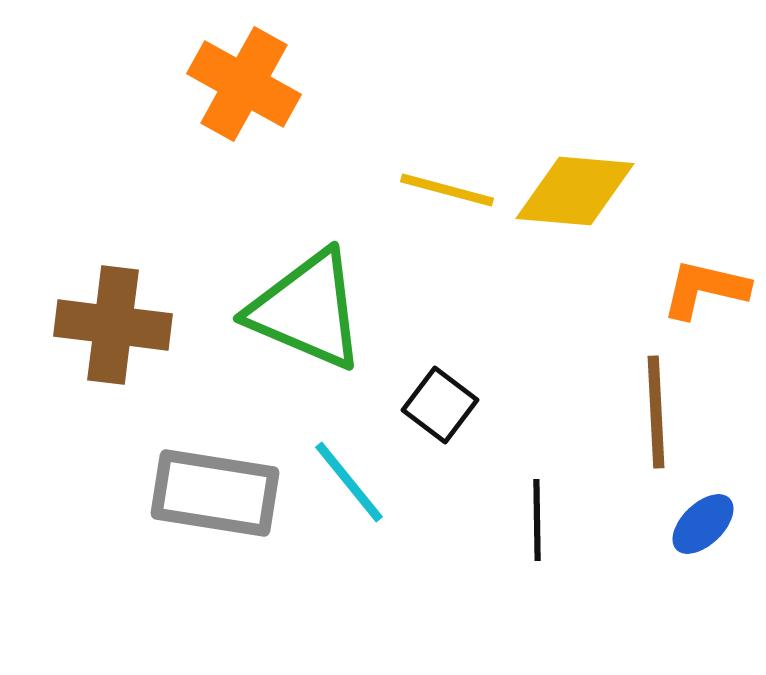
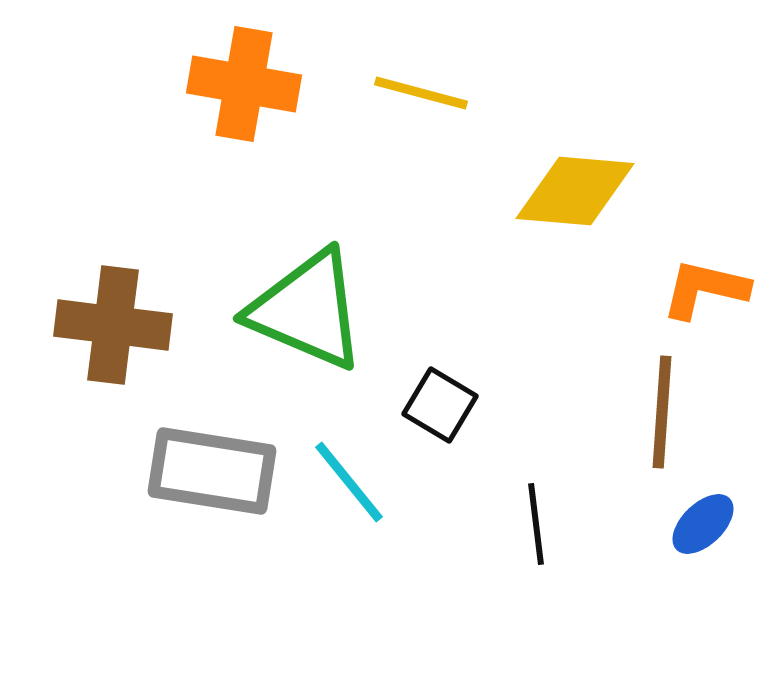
orange cross: rotated 19 degrees counterclockwise
yellow line: moved 26 px left, 97 px up
black square: rotated 6 degrees counterclockwise
brown line: moved 6 px right; rotated 7 degrees clockwise
gray rectangle: moved 3 px left, 22 px up
black line: moved 1 px left, 4 px down; rotated 6 degrees counterclockwise
